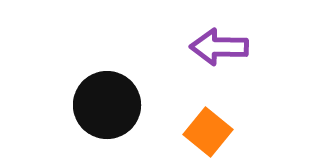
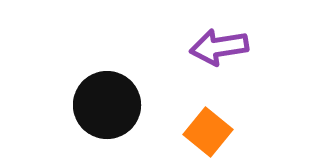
purple arrow: rotated 10 degrees counterclockwise
